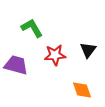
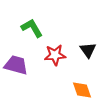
black triangle: rotated 12 degrees counterclockwise
